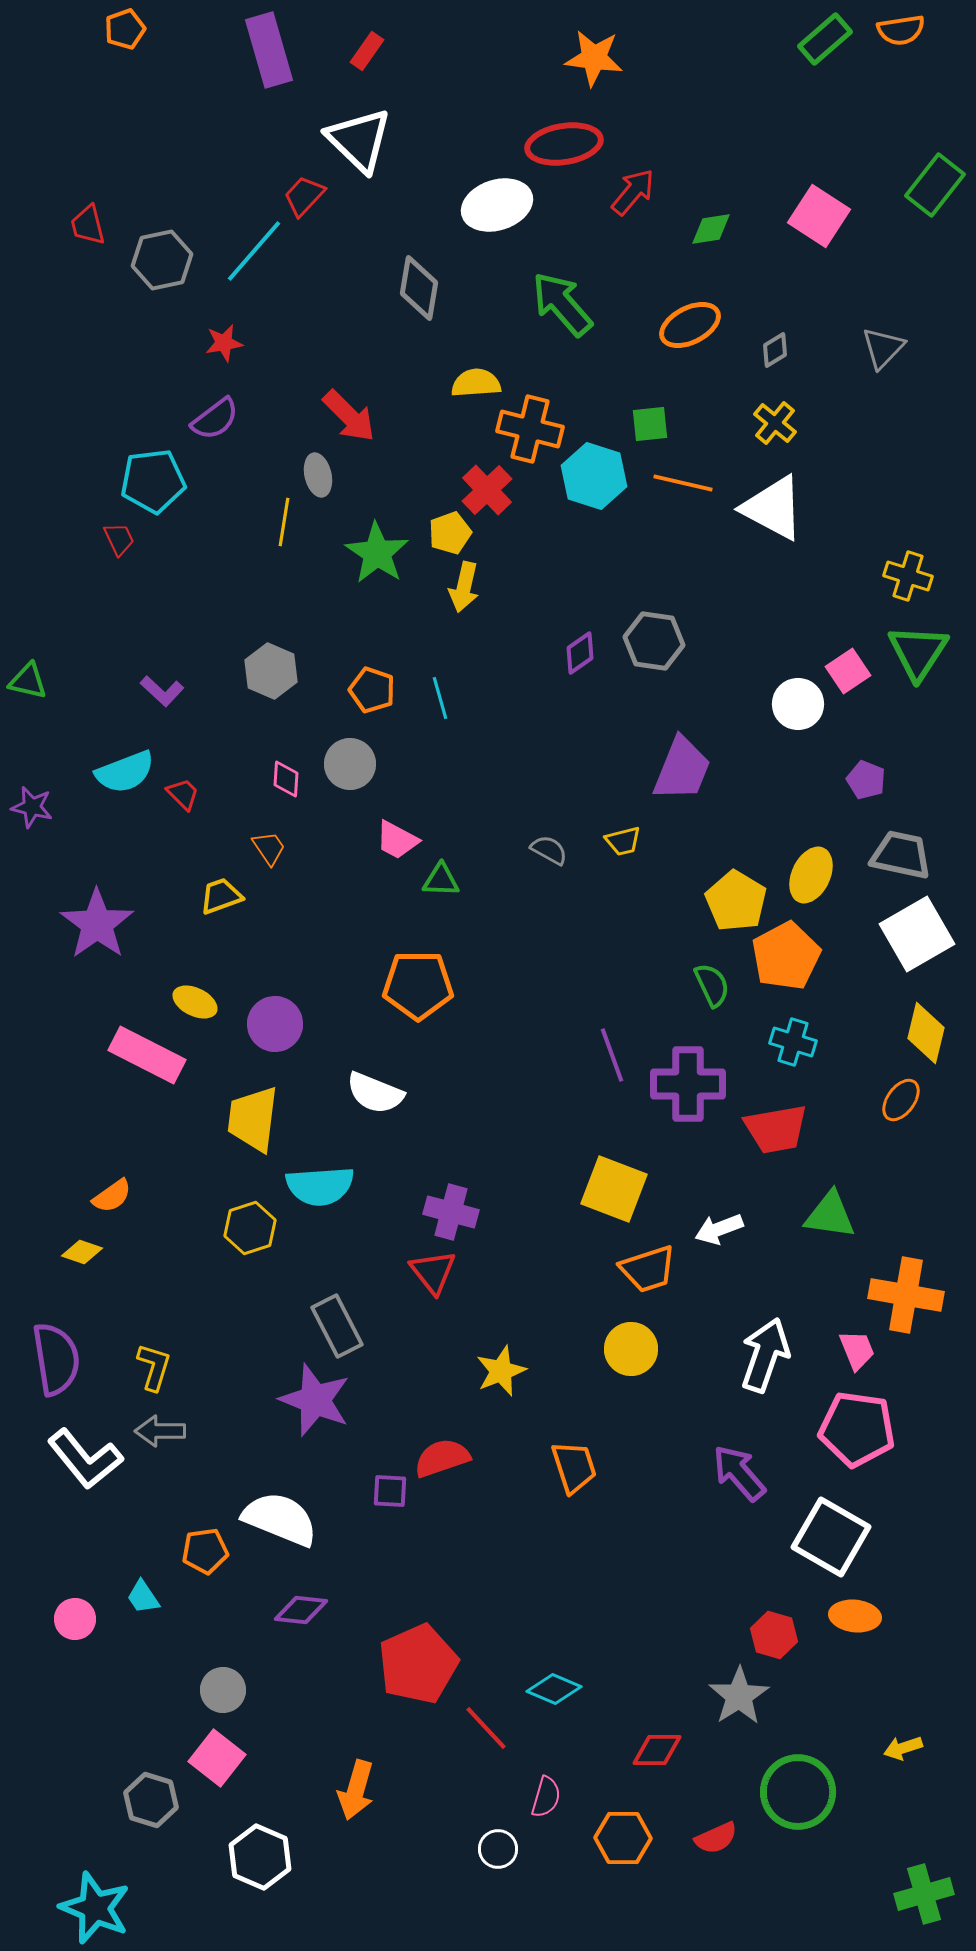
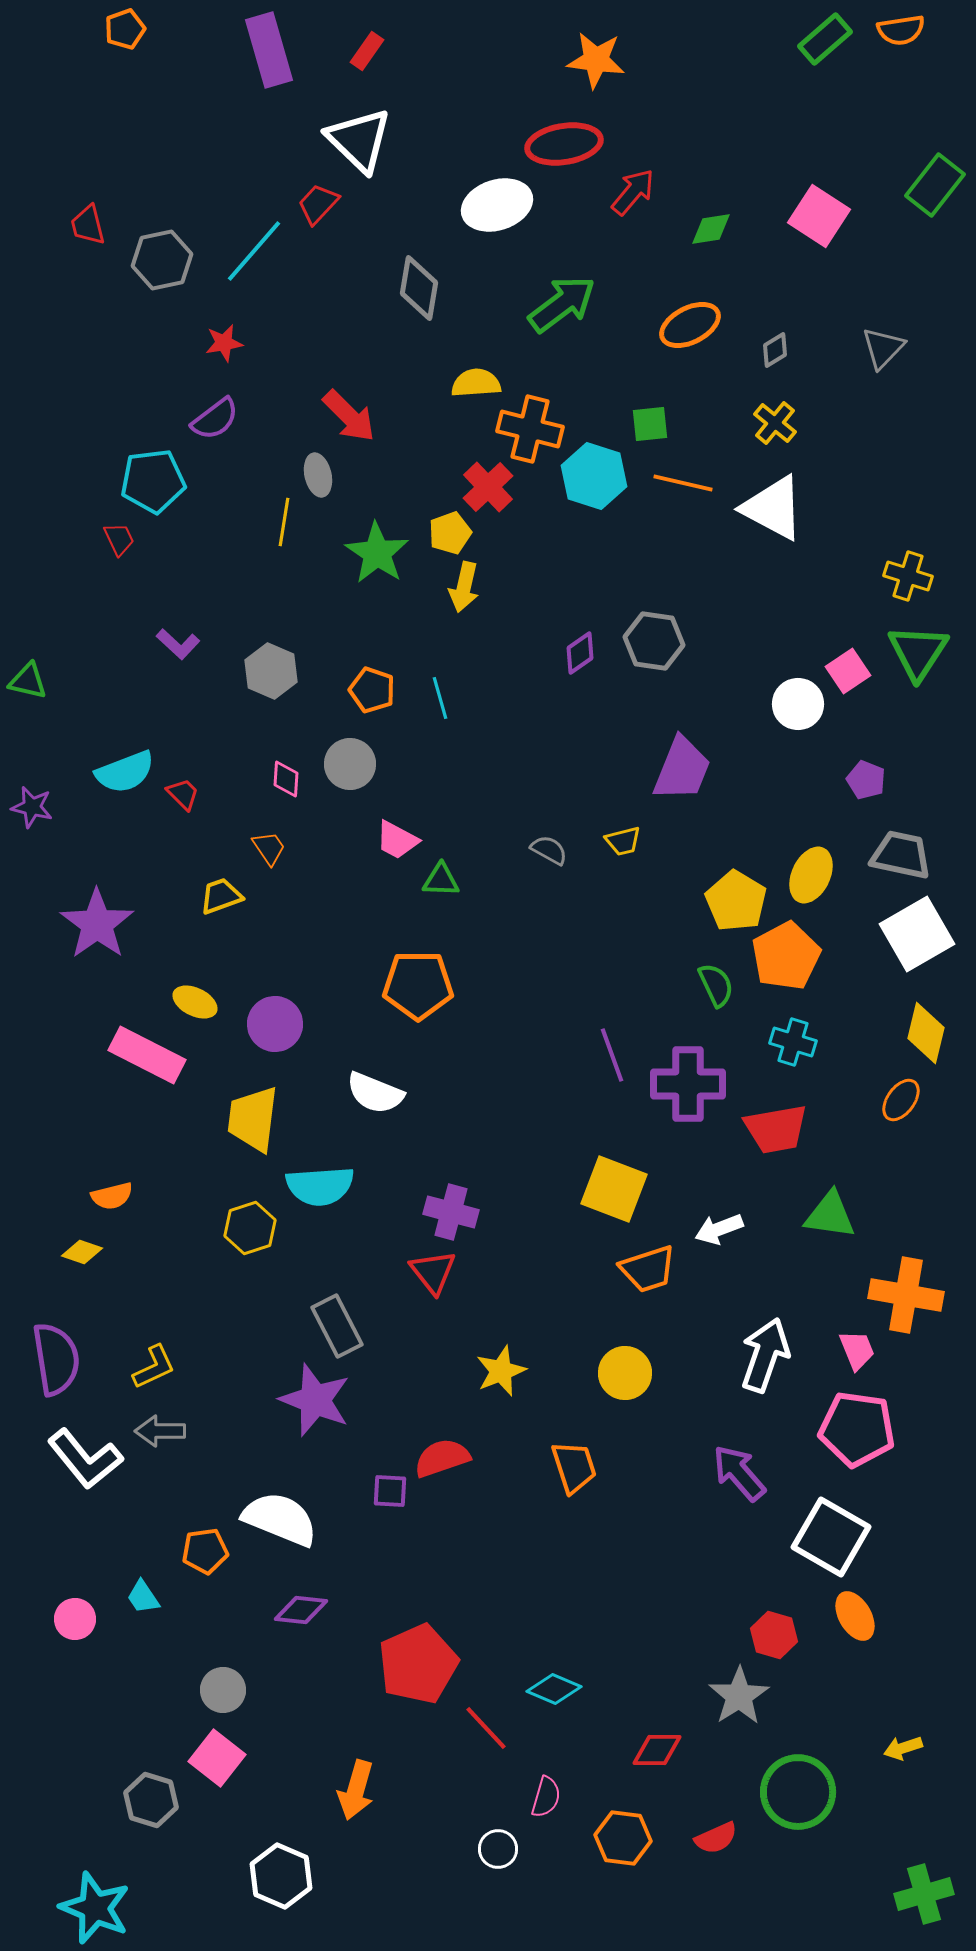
orange star at (594, 58): moved 2 px right, 2 px down
red trapezoid at (304, 196): moved 14 px right, 8 px down
green arrow at (562, 304): rotated 94 degrees clockwise
red cross at (487, 490): moved 1 px right, 3 px up
purple L-shape at (162, 691): moved 16 px right, 47 px up
green semicircle at (712, 985): moved 4 px right
orange semicircle at (112, 1196): rotated 21 degrees clockwise
yellow circle at (631, 1349): moved 6 px left, 24 px down
yellow L-shape at (154, 1367): rotated 48 degrees clockwise
orange ellipse at (855, 1616): rotated 54 degrees clockwise
orange hexagon at (623, 1838): rotated 6 degrees clockwise
white hexagon at (260, 1857): moved 21 px right, 19 px down
